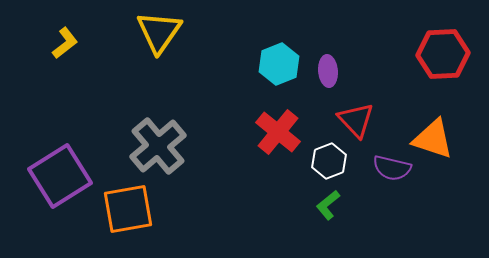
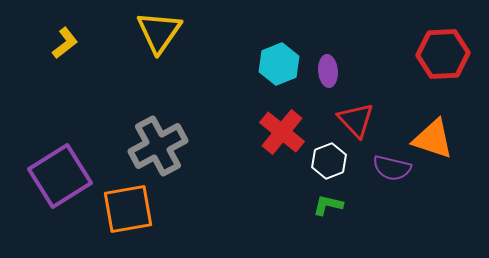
red cross: moved 4 px right
gray cross: rotated 12 degrees clockwise
green L-shape: rotated 52 degrees clockwise
